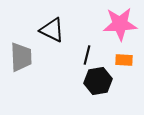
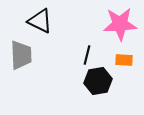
black triangle: moved 12 px left, 9 px up
gray trapezoid: moved 2 px up
